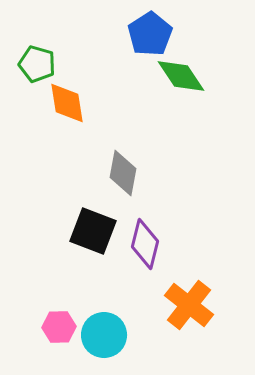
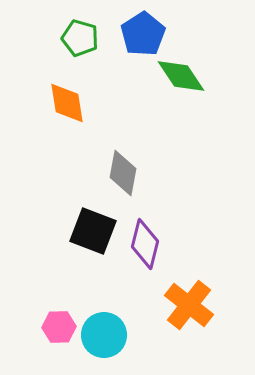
blue pentagon: moved 7 px left
green pentagon: moved 43 px right, 26 px up
